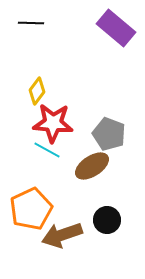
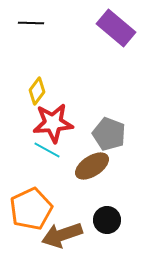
red star: rotated 9 degrees counterclockwise
